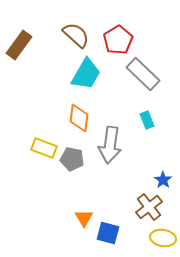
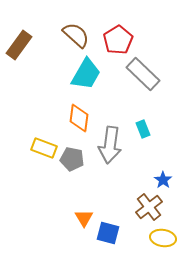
cyan rectangle: moved 4 px left, 9 px down
